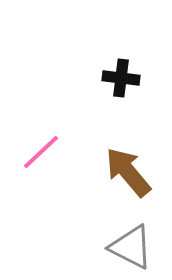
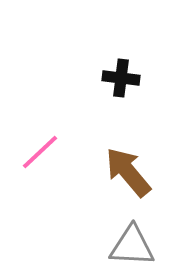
pink line: moved 1 px left
gray triangle: moved 1 px right, 1 px up; rotated 24 degrees counterclockwise
